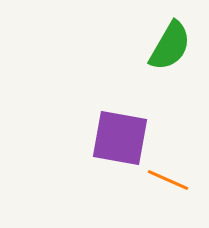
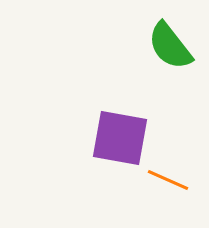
green semicircle: rotated 112 degrees clockwise
